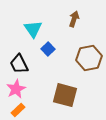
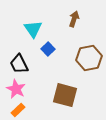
pink star: rotated 18 degrees counterclockwise
